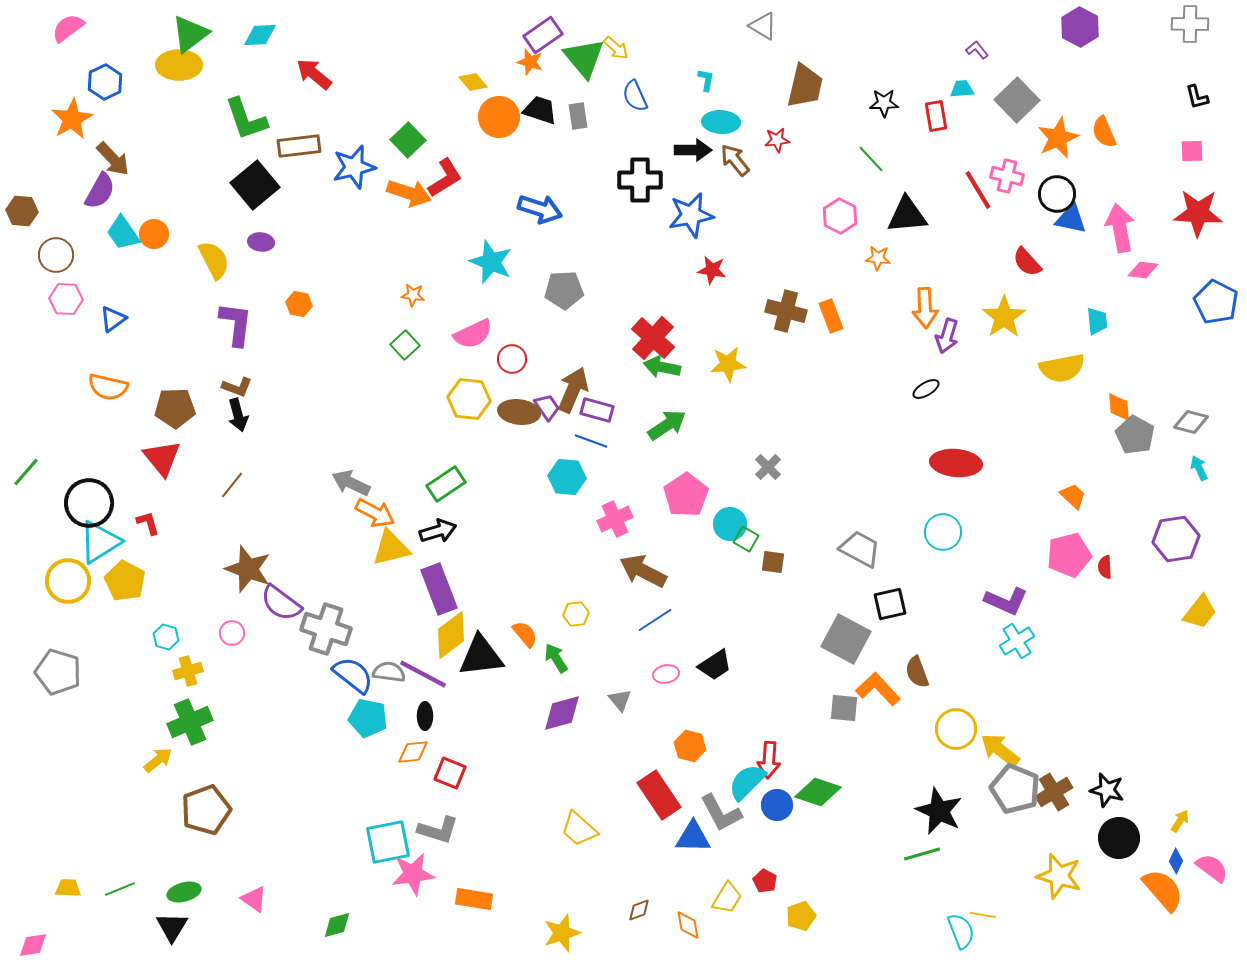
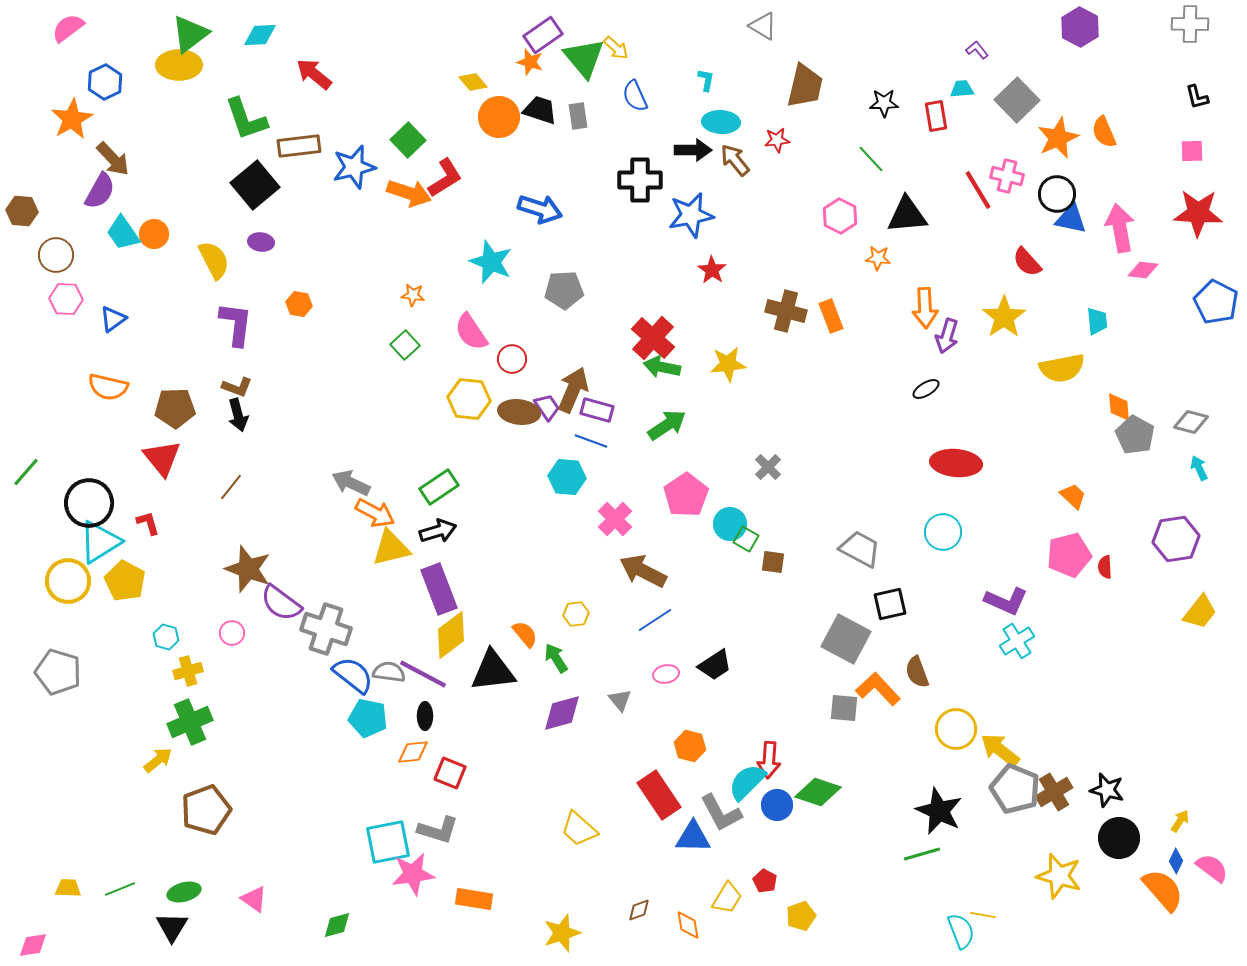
red star at (712, 270): rotated 24 degrees clockwise
pink semicircle at (473, 334): moved 2 px left, 2 px up; rotated 81 degrees clockwise
green rectangle at (446, 484): moved 7 px left, 3 px down
brown line at (232, 485): moved 1 px left, 2 px down
pink cross at (615, 519): rotated 20 degrees counterclockwise
black triangle at (481, 656): moved 12 px right, 15 px down
